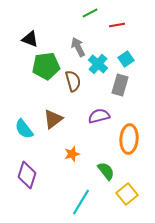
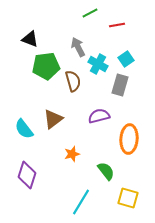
cyan cross: rotated 12 degrees counterclockwise
yellow square: moved 1 px right, 4 px down; rotated 35 degrees counterclockwise
